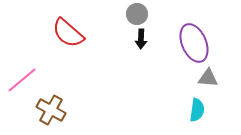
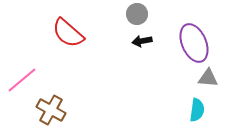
black arrow: moved 1 px right, 2 px down; rotated 78 degrees clockwise
